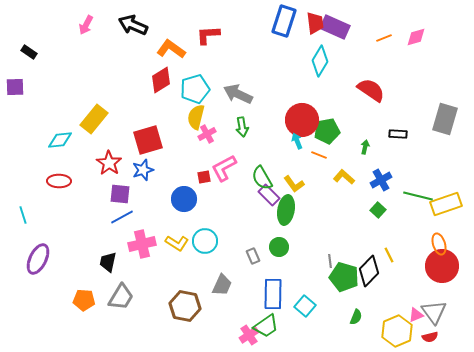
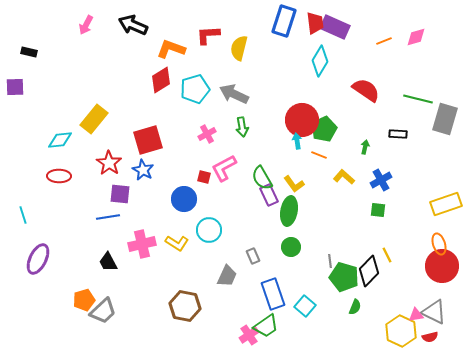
orange line at (384, 38): moved 3 px down
orange L-shape at (171, 49): rotated 16 degrees counterclockwise
black rectangle at (29, 52): rotated 21 degrees counterclockwise
red semicircle at (371, 90): moved 5 px left
gray arrow at (238, 94): moved 4 px left
yellow semicircle at (196, 117): moved 43 px right, 69 px up
green pentagon at (327, 131): moved 3 px left, 2 px up; rotated 15 degrees counterclockwise
cyan arrow at (297, 141): rotated 14 degrees clockwise
blue star at (143, 170): rotated 25 degrees counterclockwise
red square at (204, 177): rotated 24 degrees clockwise
red ellipse at (59, 181): moved 5 px up
purple rectangle at (269, 195): rotated 20 degrees clockwise
green line at (418, 196): moved 97 px up
green ellipse at (286, 210): moved 3 px right, 1 px down
green square at (378, 210): rotated 35 degrees counterclockwise
blue line at (122, 217): moved 14 px left; rotated 20 degrees clockwise
cyan circle at (205, 241): moved 4 px right, 11 px up
green circle at (279, 247): moved 12 px right
yellow line at (389, 255): moved 2 px left
black trapezoid at (108, 262): rotated 40 degrees counterclockwise
gray trapezoid at (222, 285): moved 5 px right, 9 px up
blue rectangle at (273, 294): rotated 20 degrees counterclockwise
gray trapezoid at (121, 297): moved 18 px left, 14 px down; rotated 16 degrees clockwise
orange pentagon at (84, 300): rotated 20 degrees counterclockwise
gray triangle at (434, 312): rotated 28 degrees counterclockwise
pink triangle at (416, 315): rotated 14 degrees clockwise
green semicircle at (356, 317): moved 1 px left, 10 px up
yellow hexagon at (397, 331): moved 4 px right; rotated 12 degrees counterclockwise
